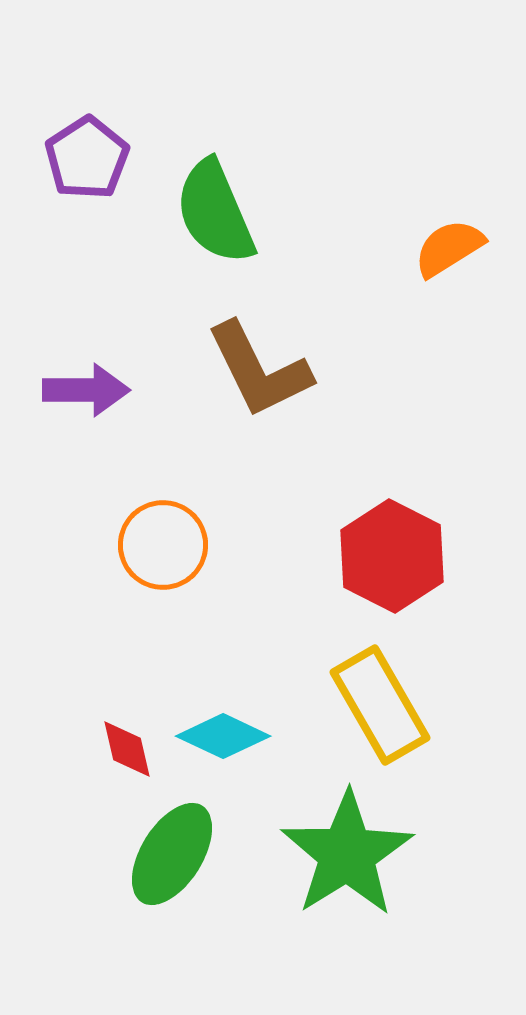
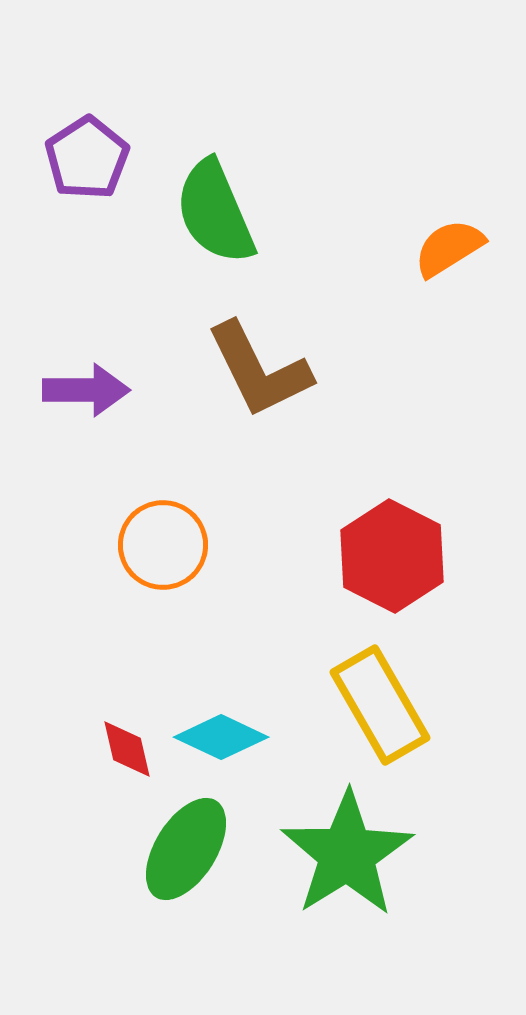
cyan diamond: moved 2 px left, 1 px down
green ellipse: moved 14 px right, 5 px up
